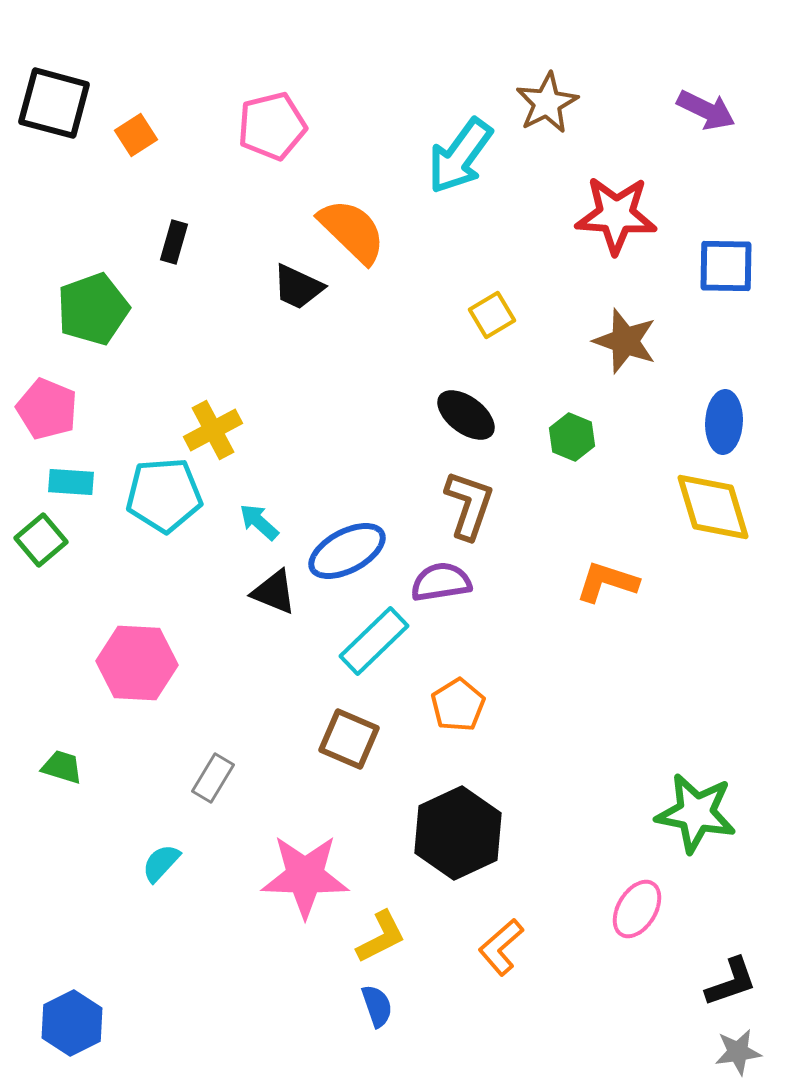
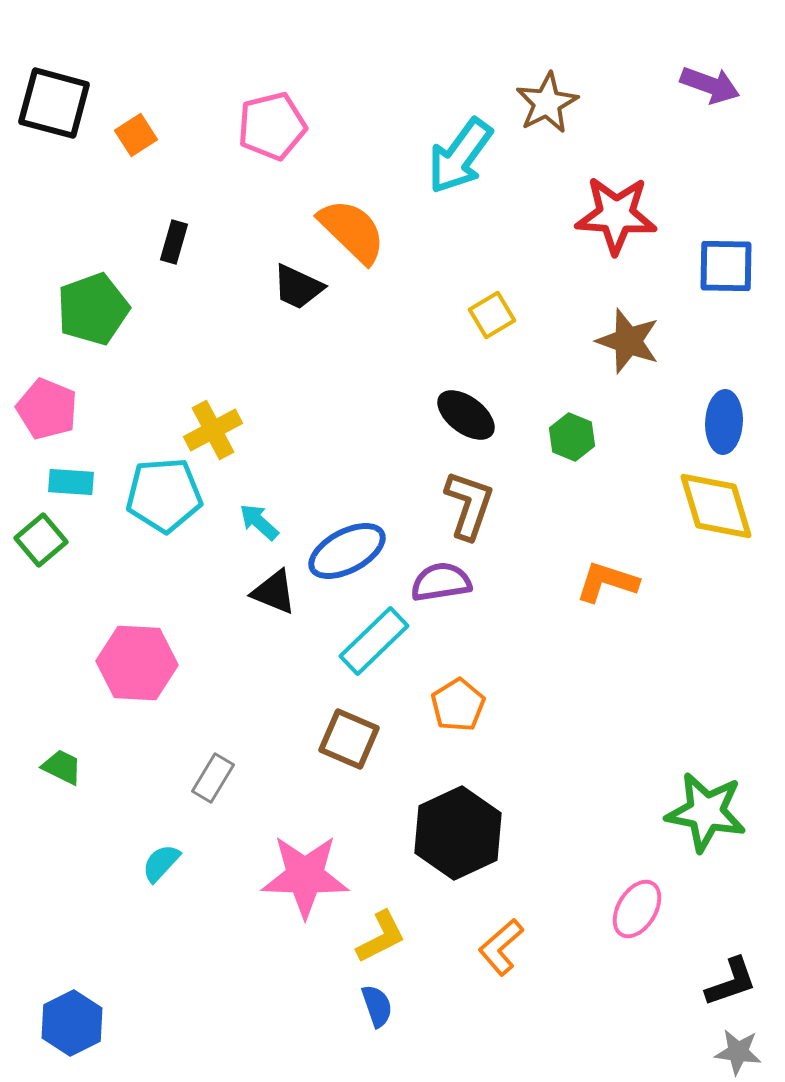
purple arrow at (706, 110): moved 4 px right, 25 px up; rotated 6 degrees counterclockwise
brown star at (625, 341): moved 3 px right
yellow diamond at (713, 507): moved 3 px right, 1 px up
green trapezoid at (62, 767): rotated 9 degrees clockwise
green star at (696, 813): moved 10 px right, 1 px up
gray star at (738, 1052): rotated 15 degrees clockwise
